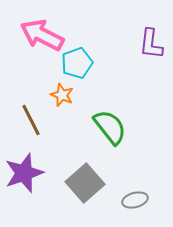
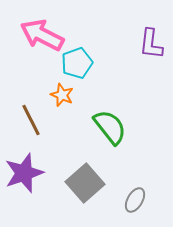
gray ellipse: rotated 45 degrees counterclockwise
